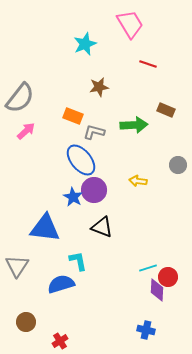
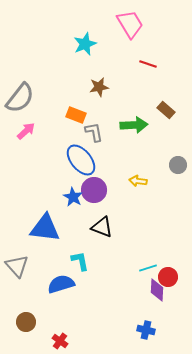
brown rectangle: rotated 18 degrees clockwise
orange rectangle: moved 3 px right, 1 px up
gray L-shape: rotated 65 degrees clockwise
cyan L-shape: moved 2 px right
gray triangle: rotated 15 degrees counterclockwise
red cross: rotated 21 degrees counterclockwise
